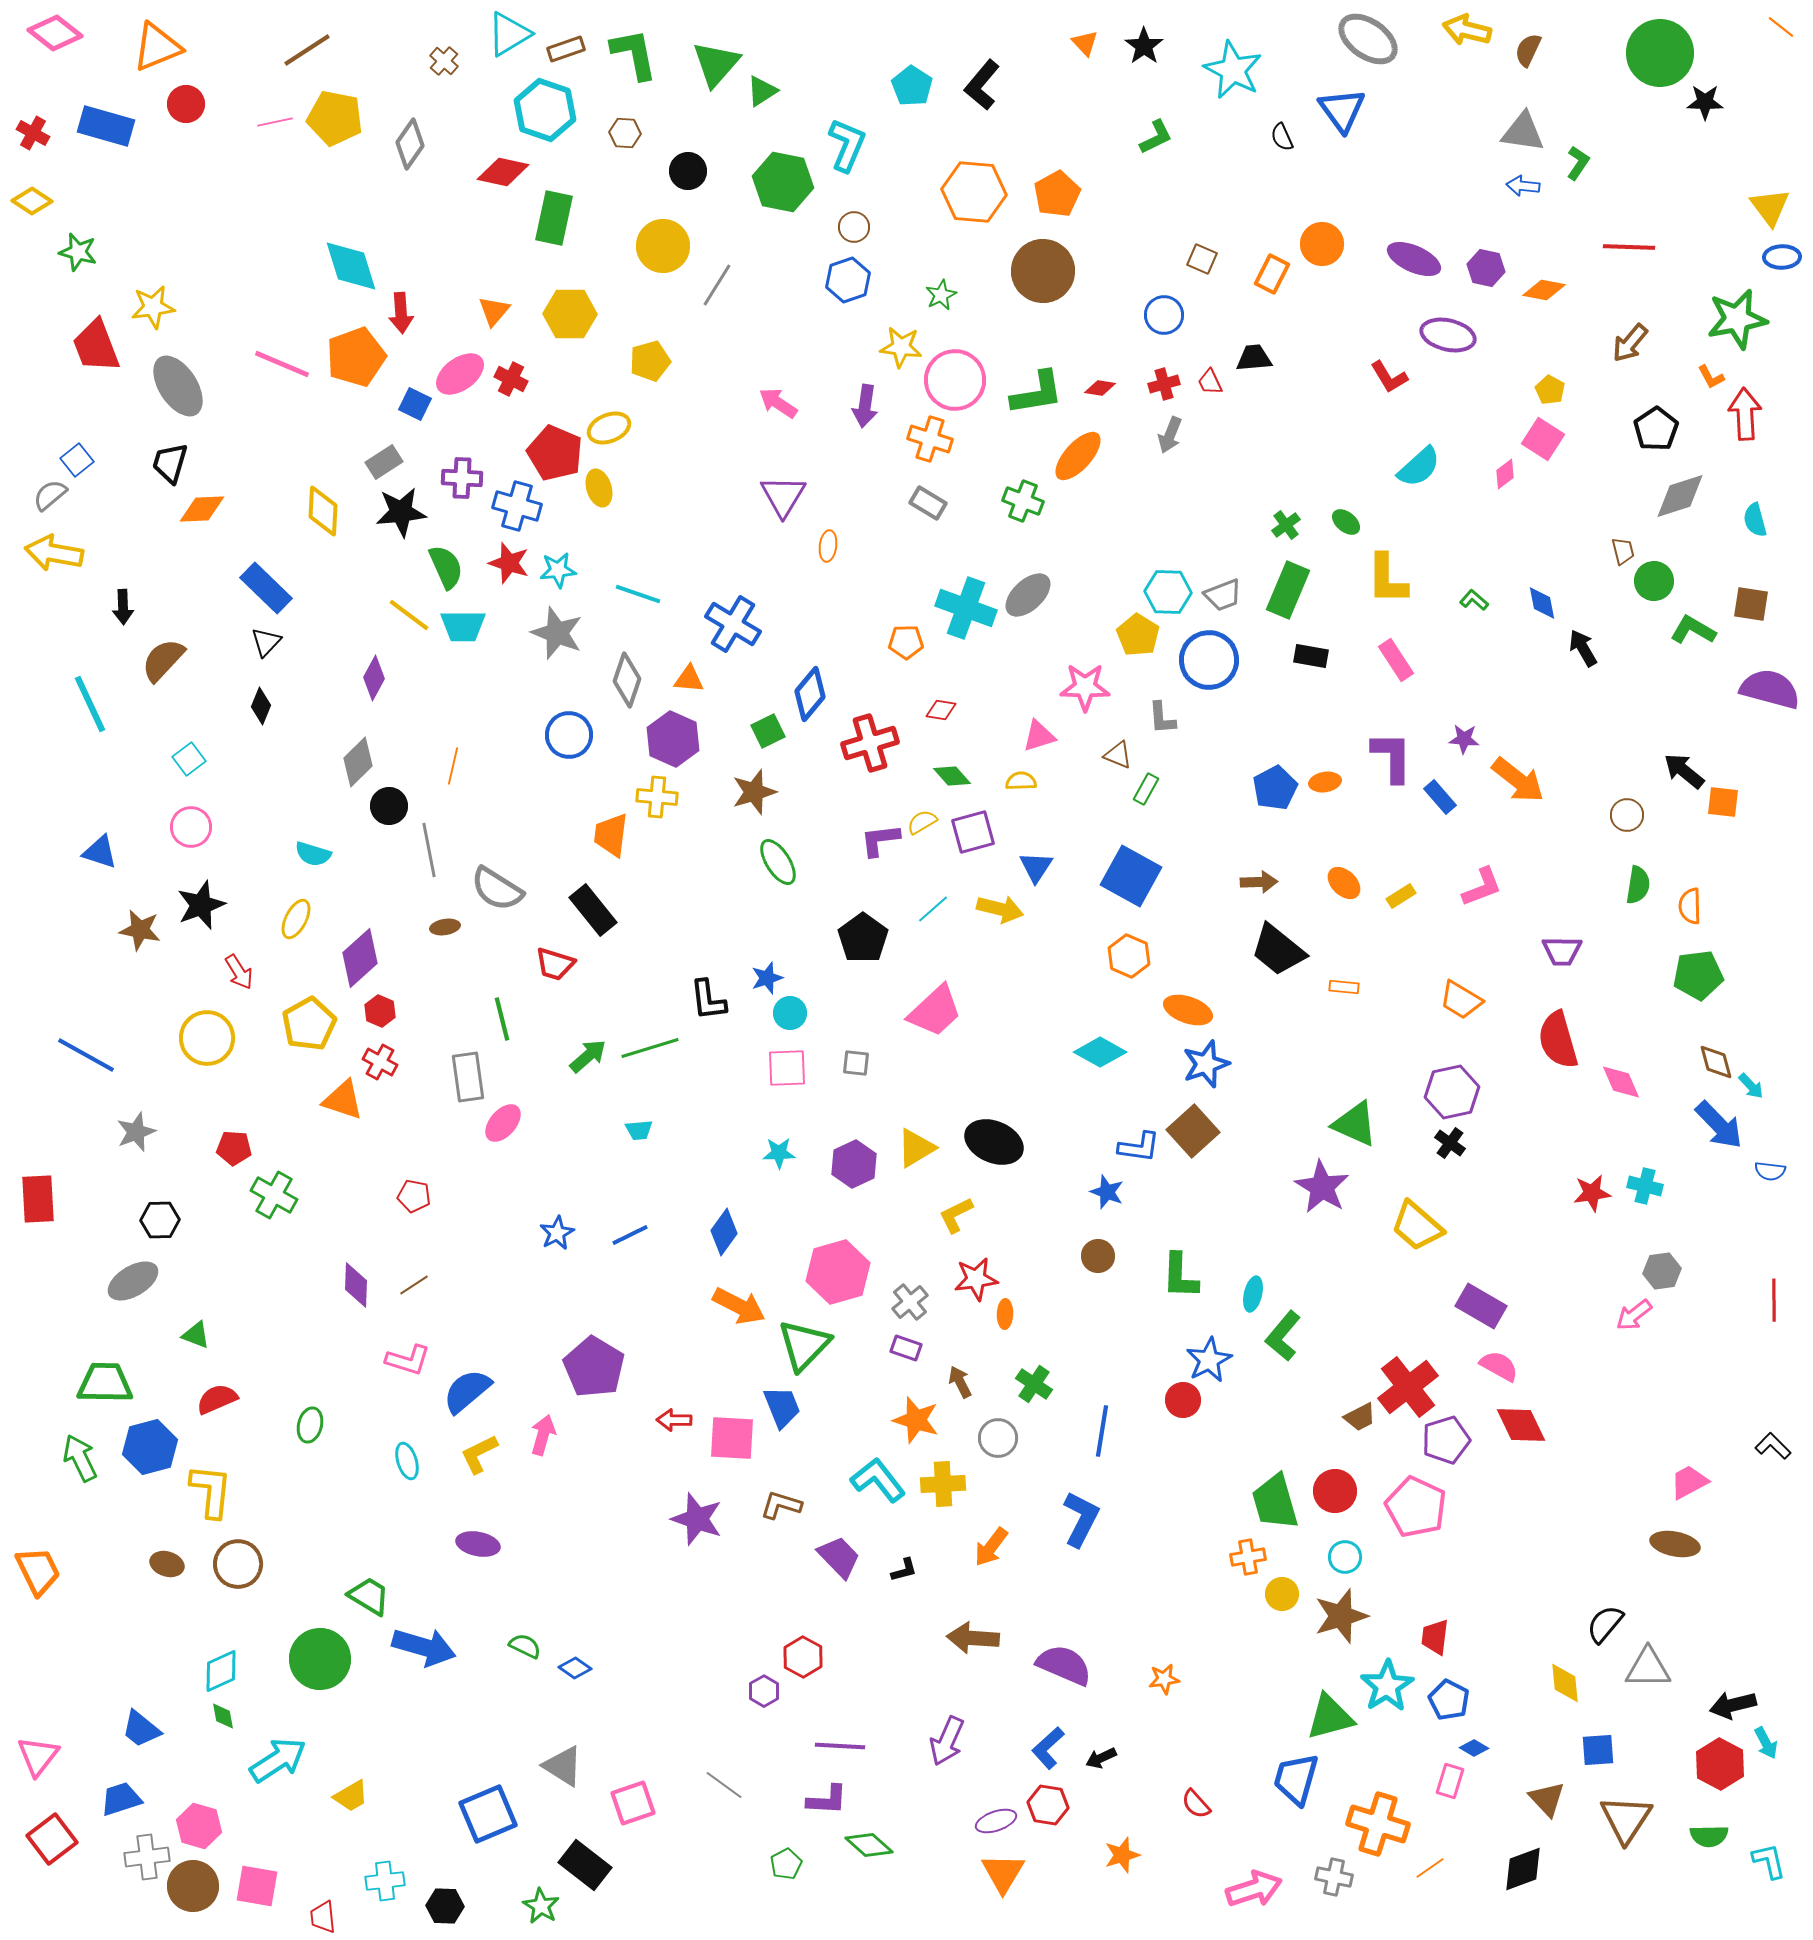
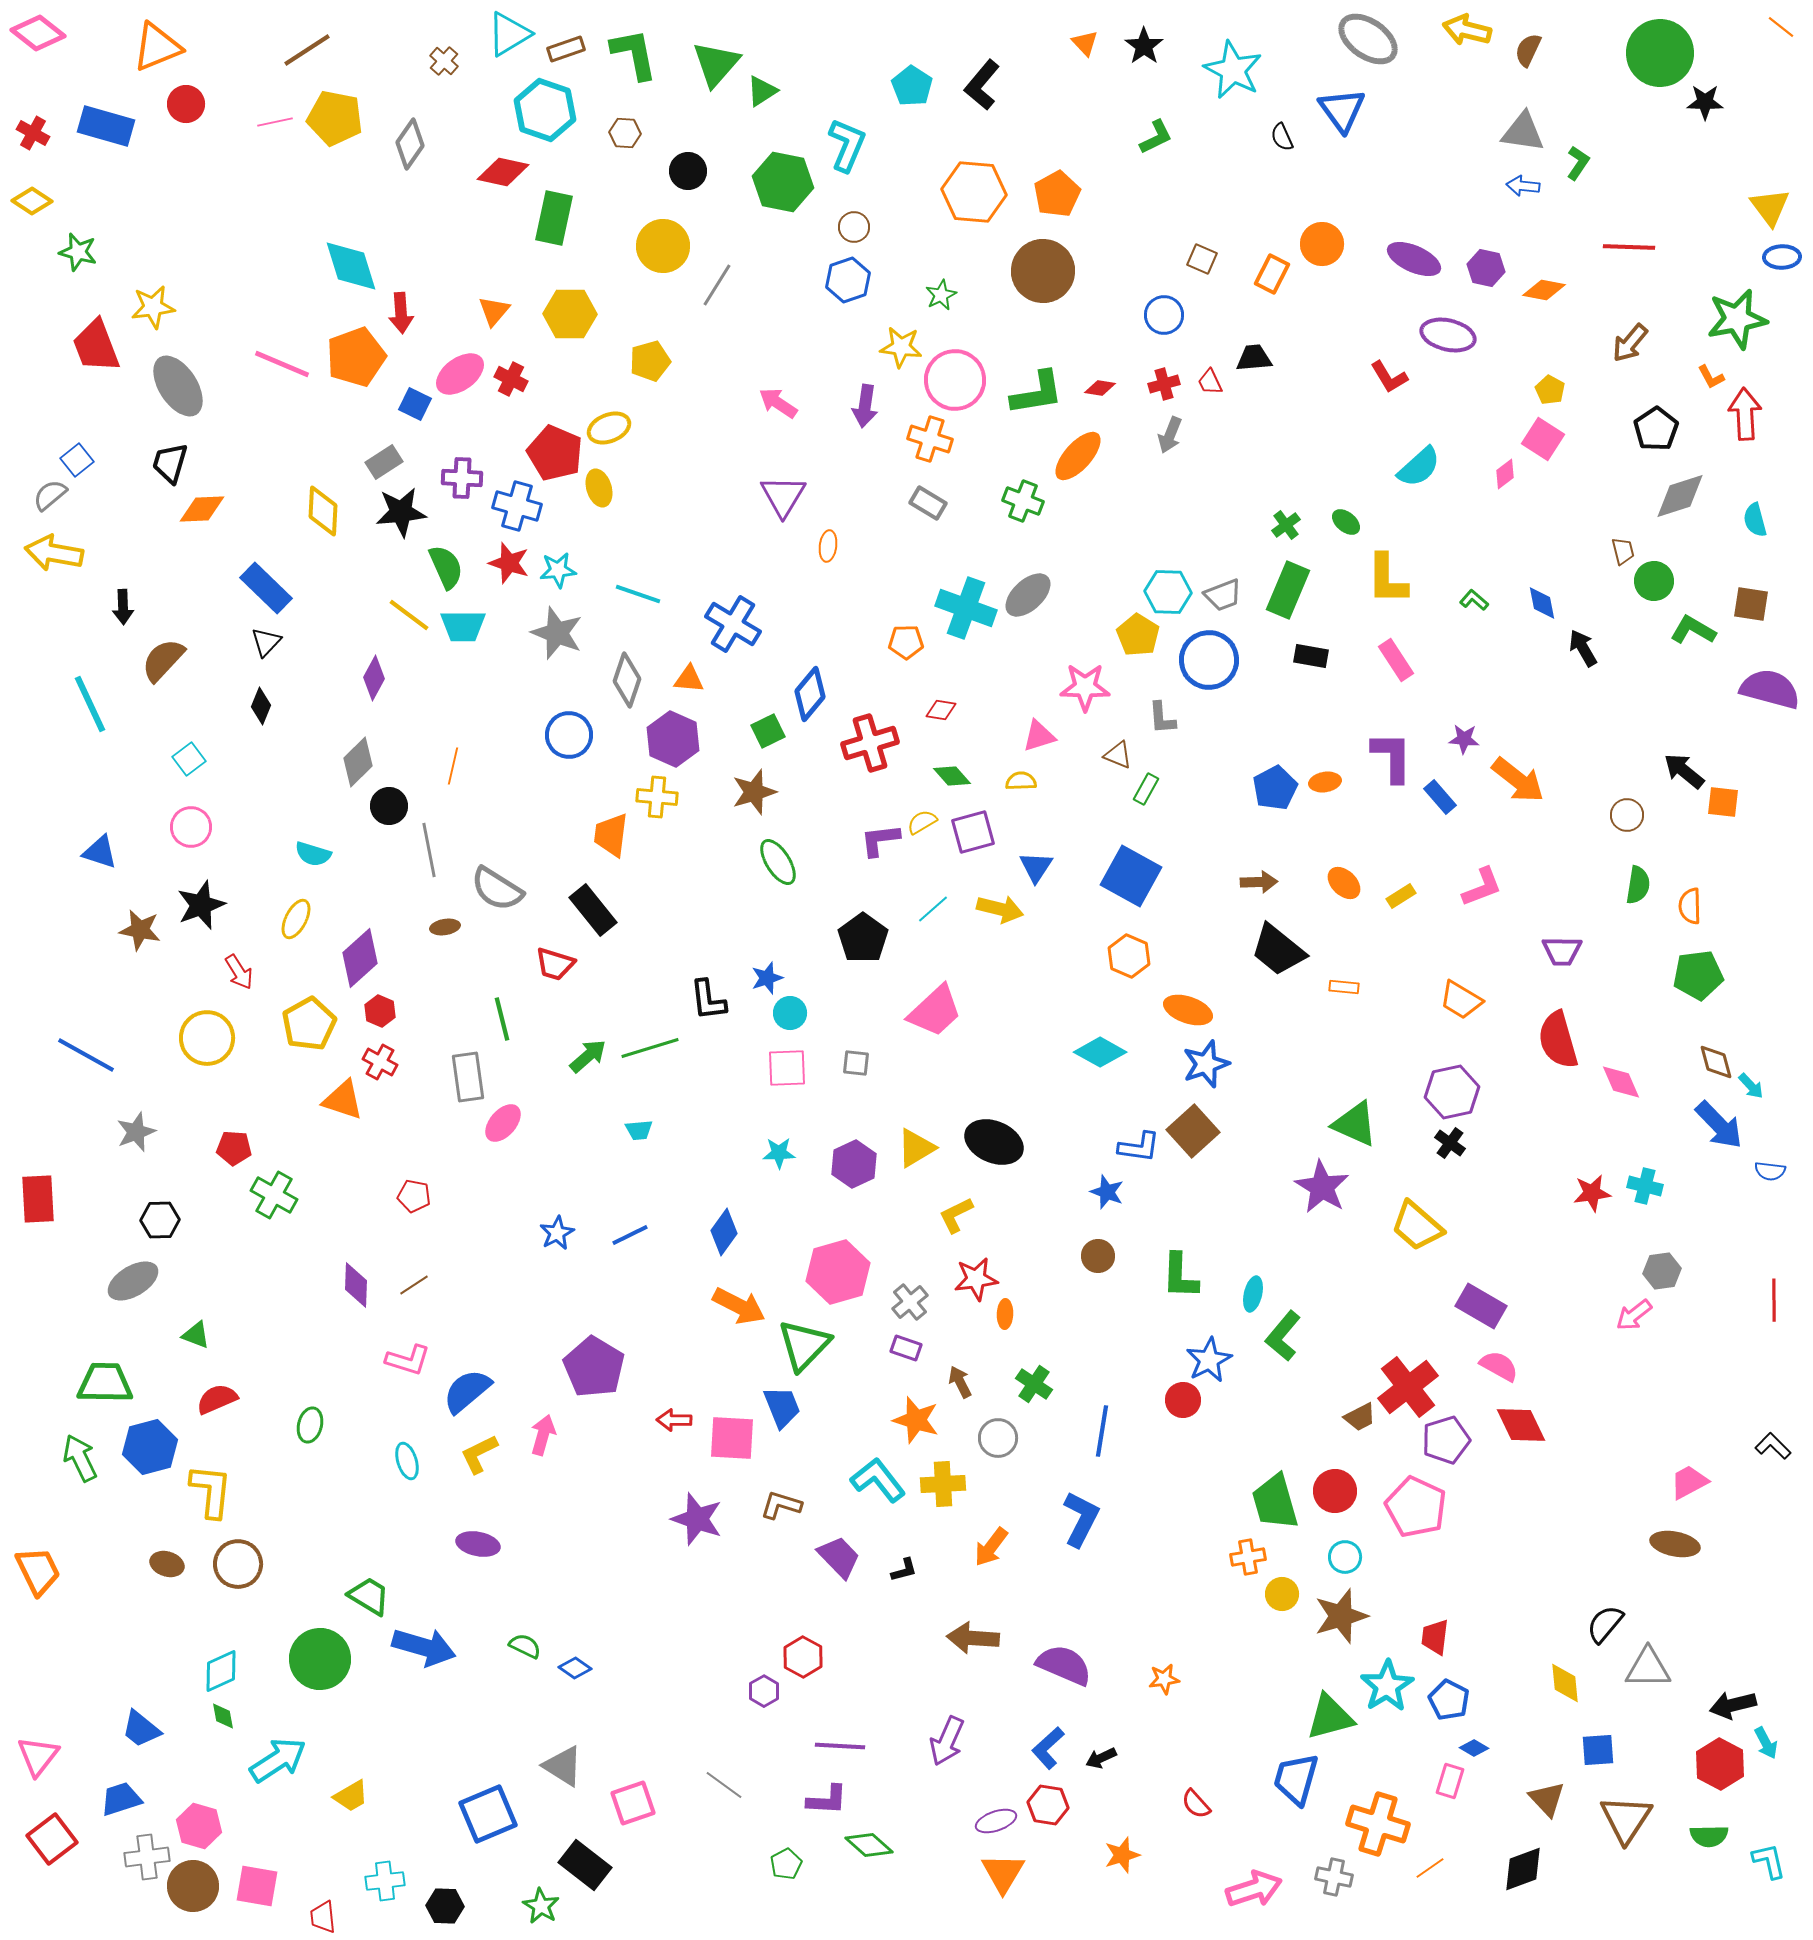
pink diamond at (55, 33): moved 17 px left
